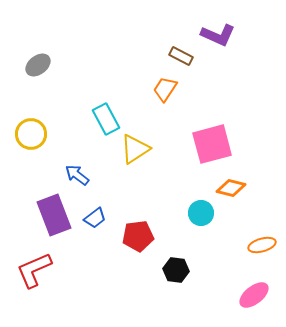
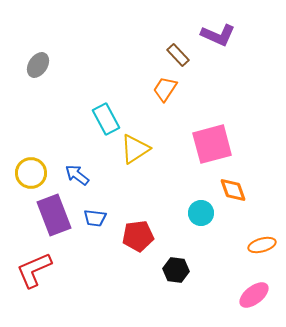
brown rectangle: moved 3 px left, 1 px up; rotated 20 degrees clockwise
gray ellipse: rotated 20 degrees counterclockwise
yellow circle: moved 39 px down
orange diamond: moved 2 px right, 2 px down; rotated 56 degrees clockwise
blue trapezoid: rotated 45 degrees clockwise
